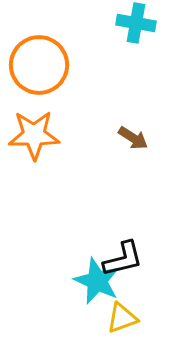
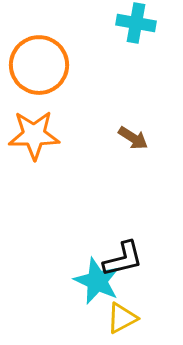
yellow triangle: rotated 8 degrees counterclockwise
